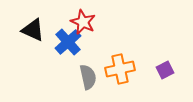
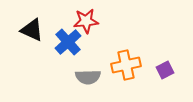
red star: moved 3 px right, 1 px up; rotated 30 degrees counterclockwise
black triangle: moved 1 px left
orange cross: moved 6 px right, 4 px up
gray semicircle: rotated 100 degrees clockwise
